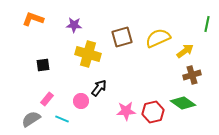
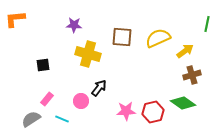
orange L-shape: moved 18 px left; rotated 25 degrees counterclockwise
brown square: rotated 20 degrees clockwise
